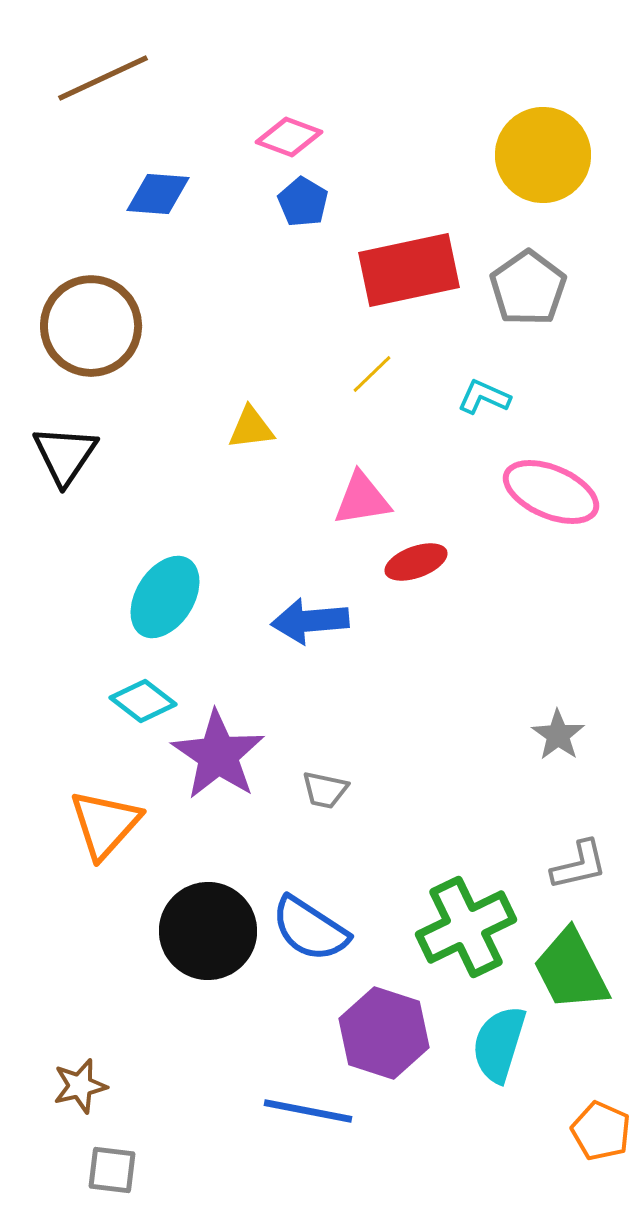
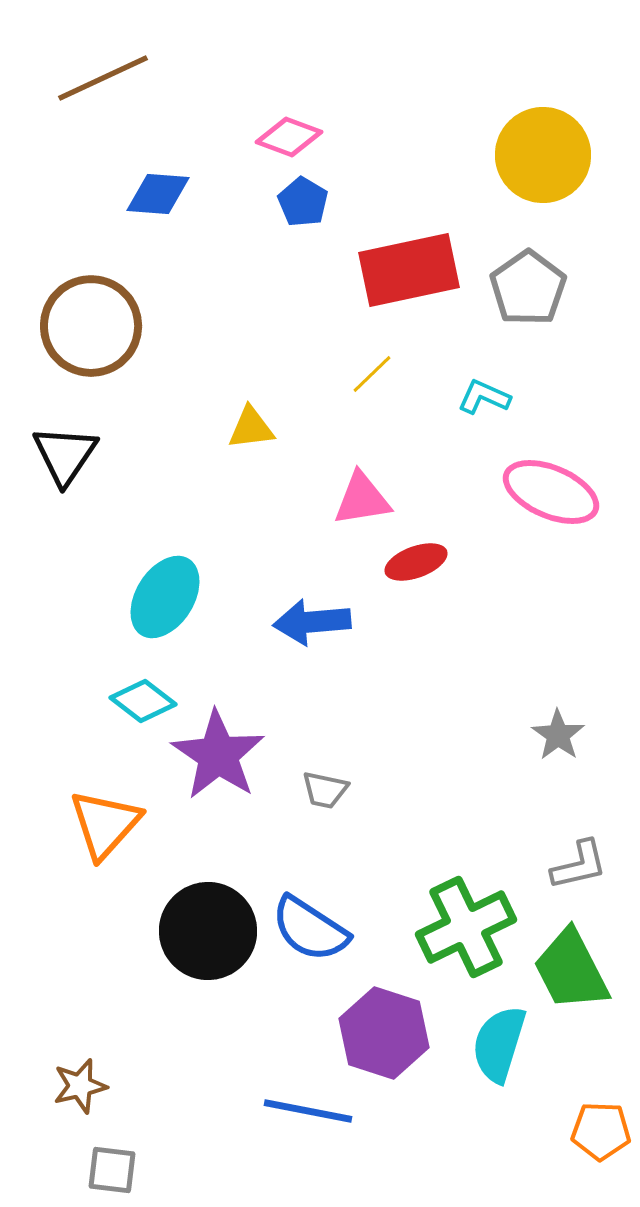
blue arrow: moved 2 px right, 1 px down
orange pentagon: rotated 22 degrees counterclockwise
